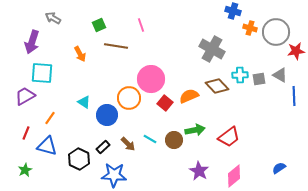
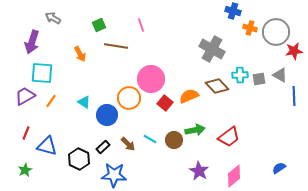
red star: moved 2 px left
orange line: moved 1 px right, 17 px up
